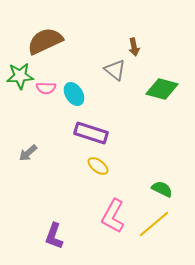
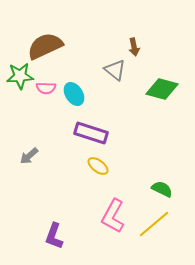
brown semicircle: moved 5 px down
gray arrow: moved 1 px right, 3 px down
